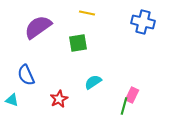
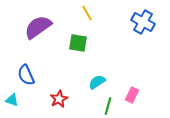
yellow line: rotated 49 degrees clockwise
blue cross: rotated 15 degrees clockwise
green square: rotated 18 degrees clockwise
cyan semicircle: moved 4 px right
green line: moved 16 px left
